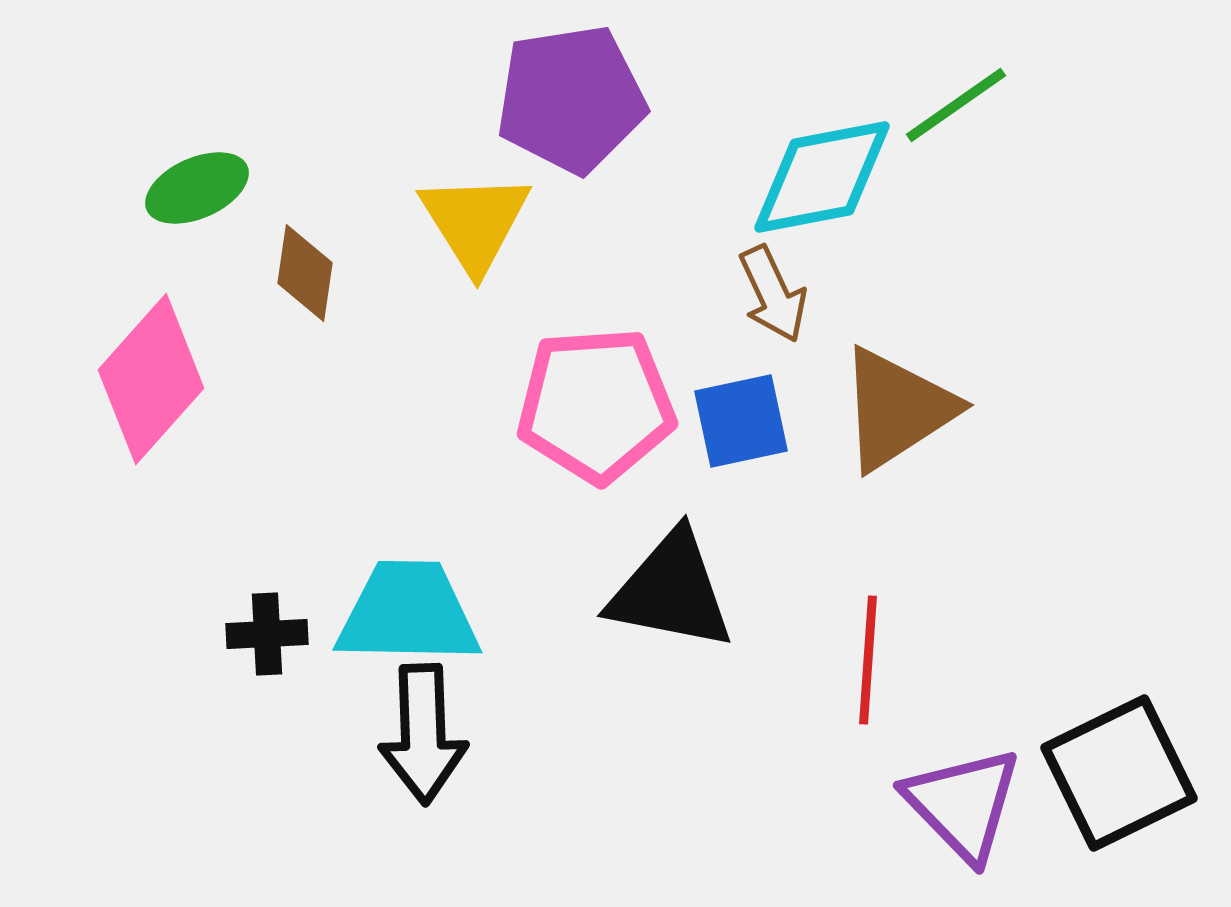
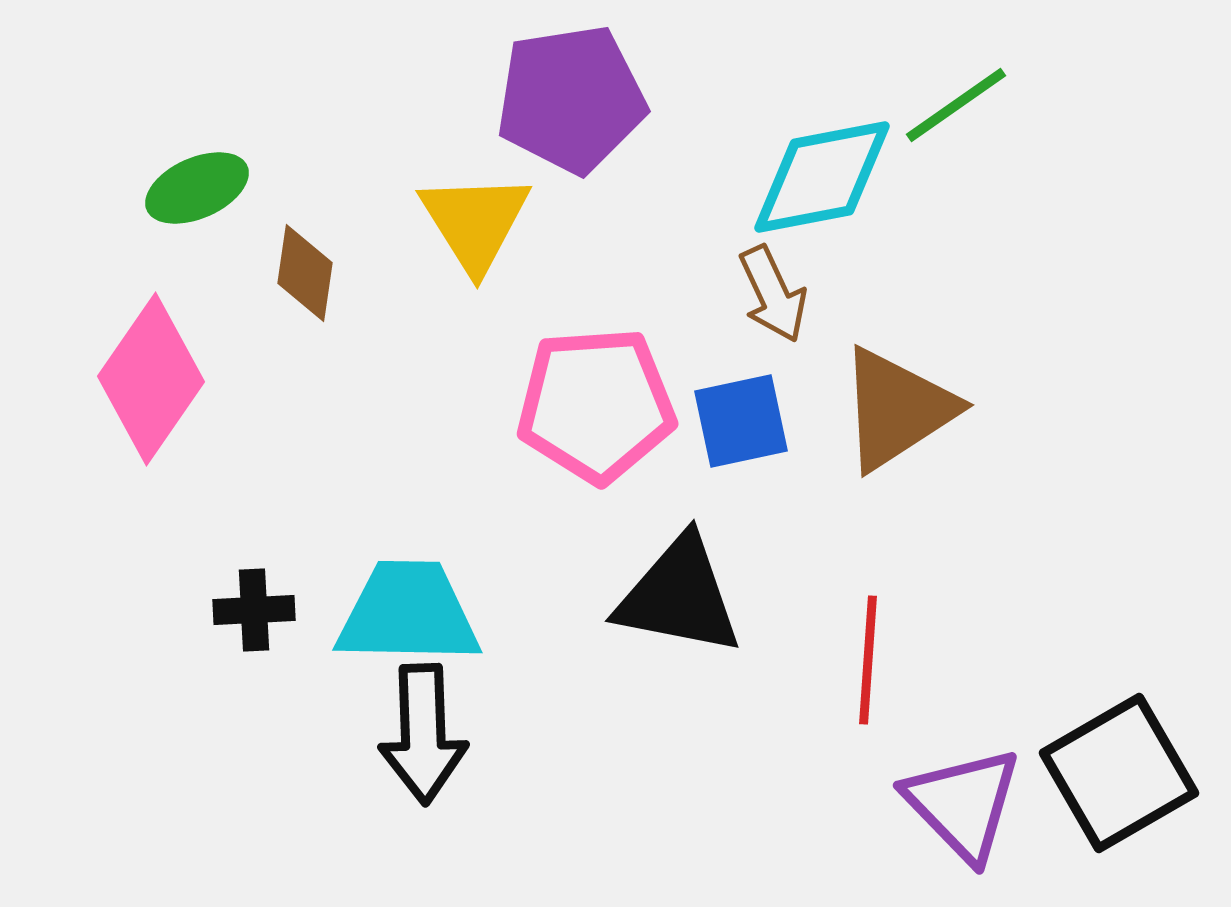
pink diamond: rotated 7 degrees counterclockwise
black triangle: moved 8 px right, 5 px down
black cross: moved 13 px left, 24 px up
black square: rotated 4 degrees counterclockwise
